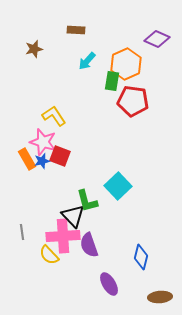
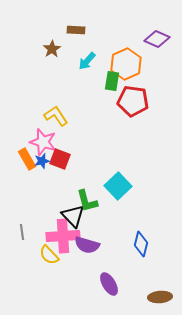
brown star: moved 18 px right; rotated 18 degrees counterclockwise
yellow L-shape: moved 2 px right
red square: moved 3 px down
purple semicircle: moved 2 px left; rotated 55 degrees counterclockwise
blue diamond: moved 13 px up
